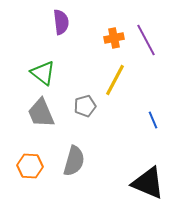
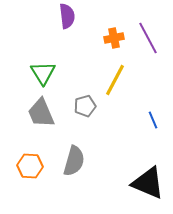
purple semicircle: moved 6 px right, 6 px up
purple line: moved 2 px right, 2 px up
green triangle: rotated 20 degrees clockwise
